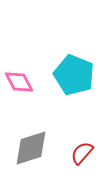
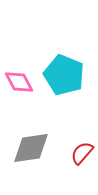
cyan pentagon: moved 10 px left
gray diamond: rotated 9 degrees clockwise
